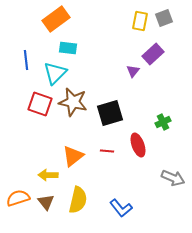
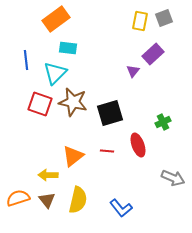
brown triangle: moved 1 px right, 2 px up
